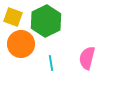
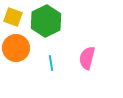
orange circle: moved 5 px left, 4 px down
